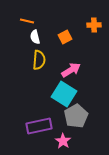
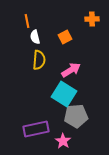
orange line: rotated 64 degrees clockwise
orange cross: moved 2 px left, 6 px up
gray pentagon: rotated 25 degrees clockwise
purple rectangle: moved 3 px left, 3 px down
